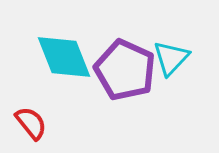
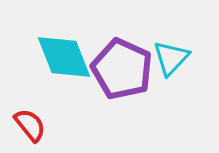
purple pentagon: moved 3 px left, 1 px up
red semicircle: moved 1 px left, 2 px down
